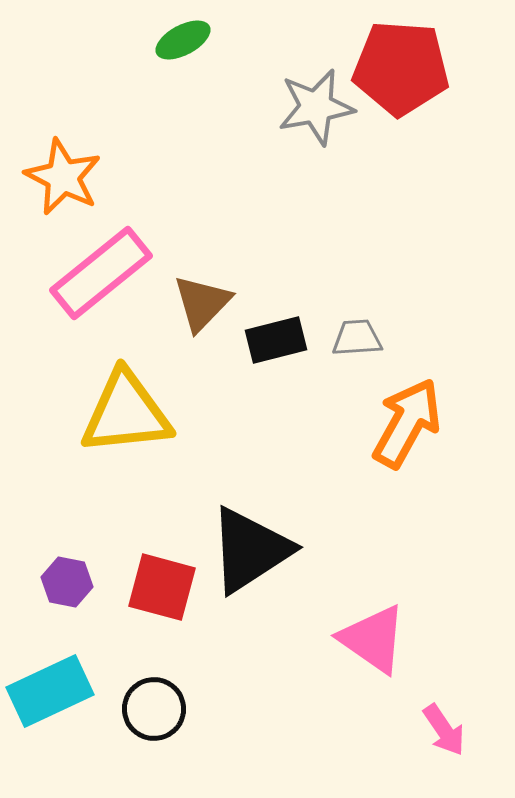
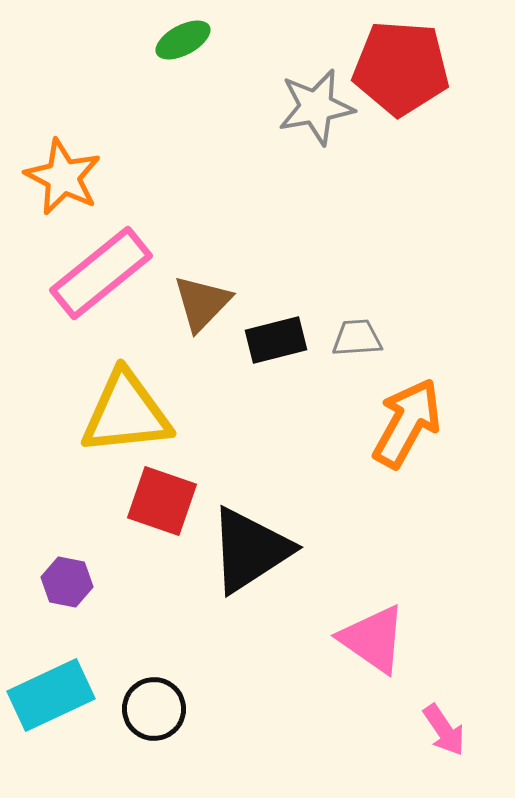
red square: moved 86 px up; rotated 4 degrees clockwise
cyan rectangle: moved 1 px right, 4 px down
